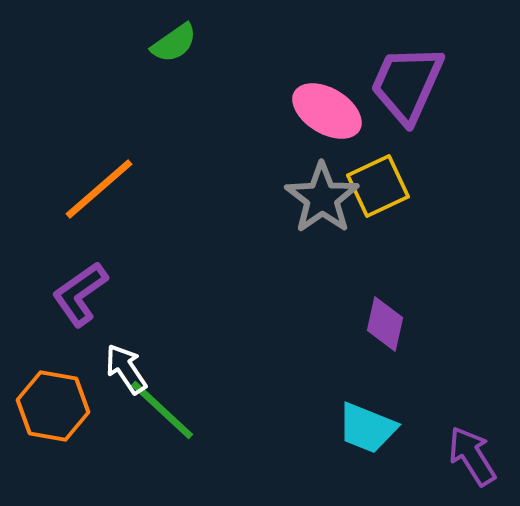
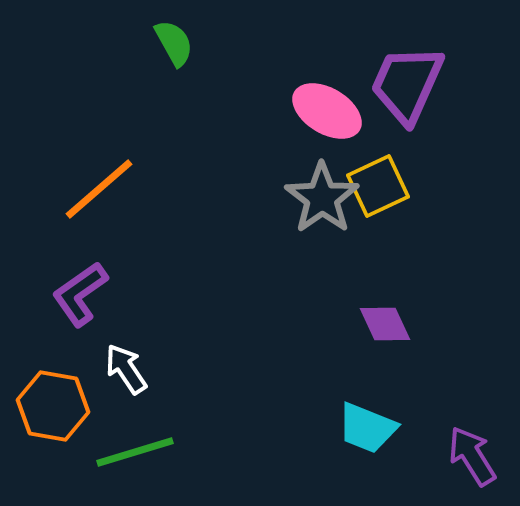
green semicircle: rotated 84 degrees counterclockwise
purple diamond: rotated 38 degrees counterclockwise
green line: moved 27 px left, 42 px down; rotated 60 degrees counterclockwise
